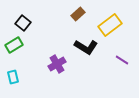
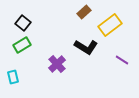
brown rectangle: moved 6 px right, 2 px up
green rectangle: moved 8 px right
purple cross: rotated 12 degrees counterclockwise
